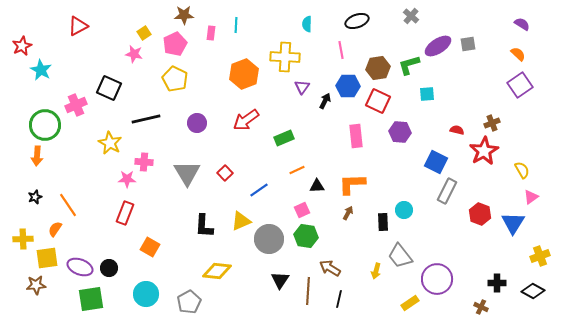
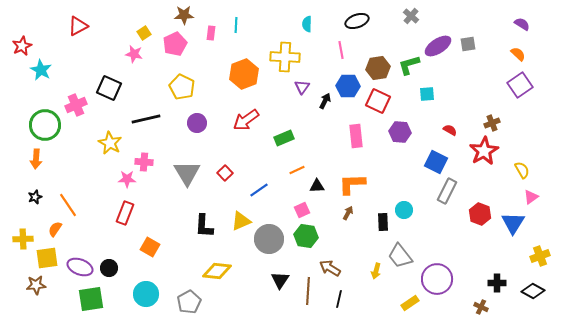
yellow pentagon at (175, 79): moved 7 px right, 8 px down
red semicircle at (457, 130): moved 7 px left; rotated 16 degrees clockwise
orange arrow at (37, 156): moved 1 px left, 3 px down
